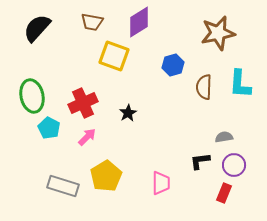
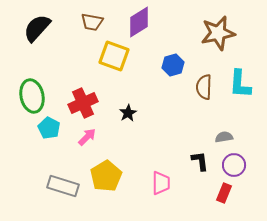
black L-shape: rotated 90 degrees clockwise
